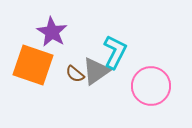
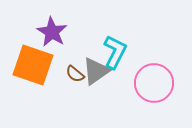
pink circle: moved 3 px right, 3 px up
